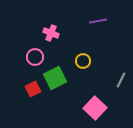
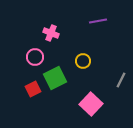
pink square: moved 4 px left, 4 px up
